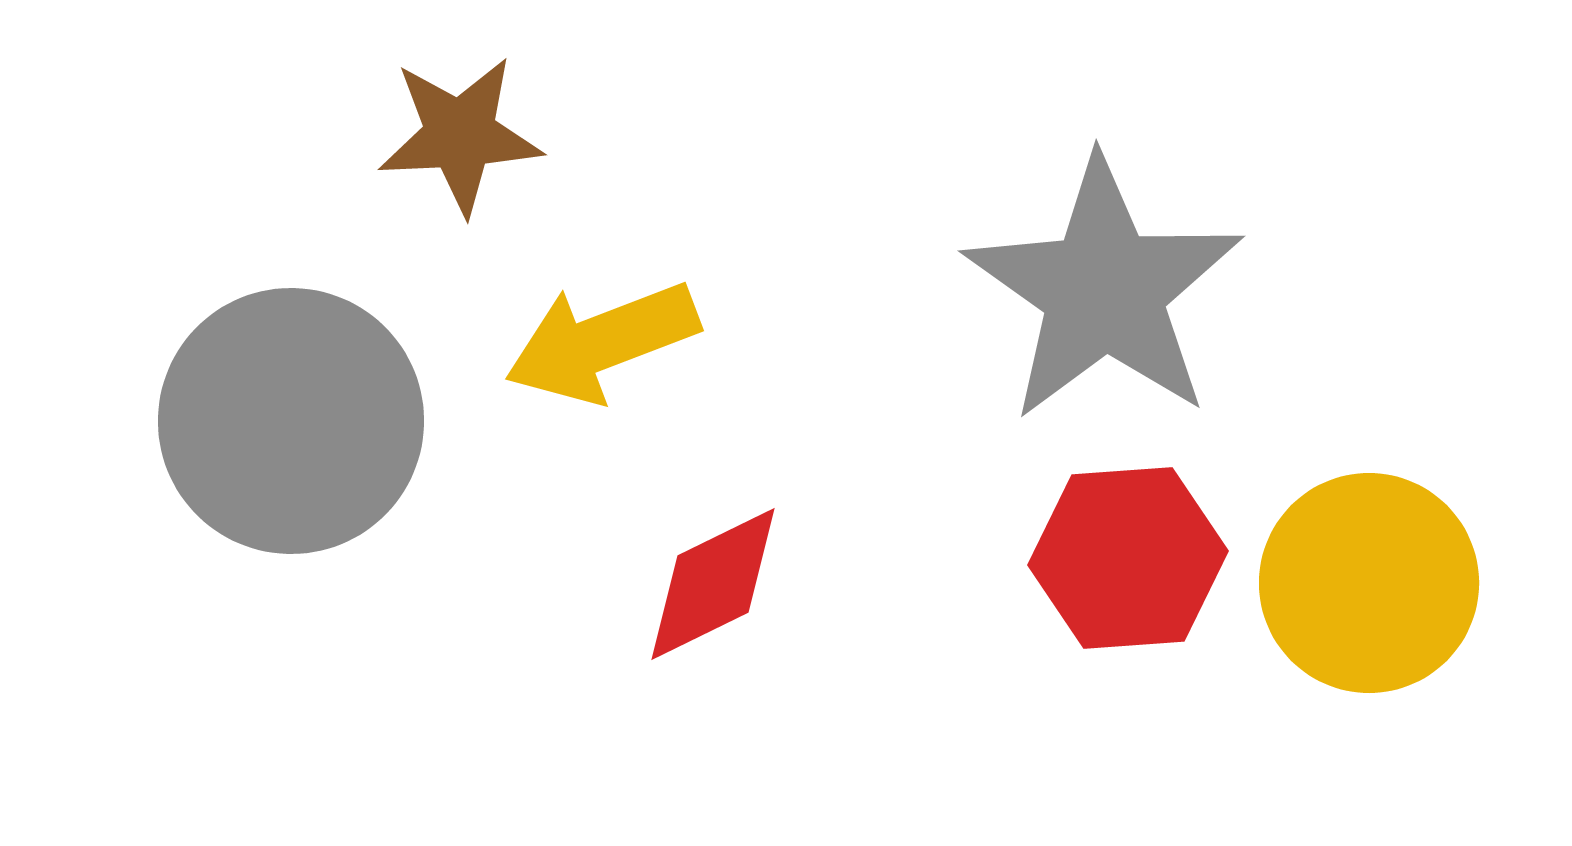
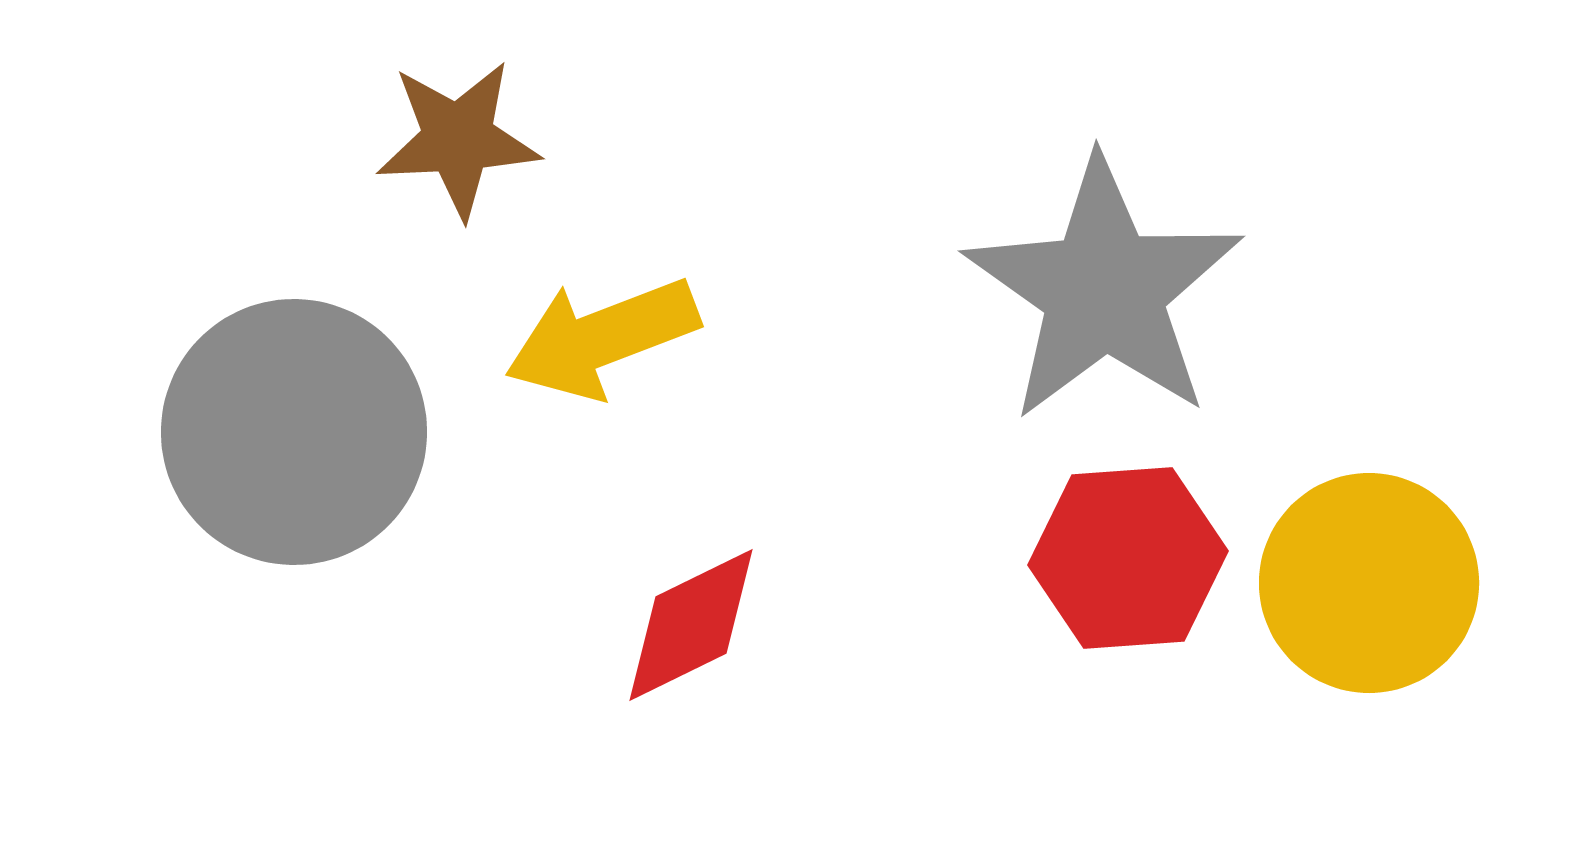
brown star: moved 2 px left, 4 px down
yellow arrow: moved 4 px up
gray circle: moved 3 px right, 11 px down
red diamond: moved 22 px left, 41 px down
